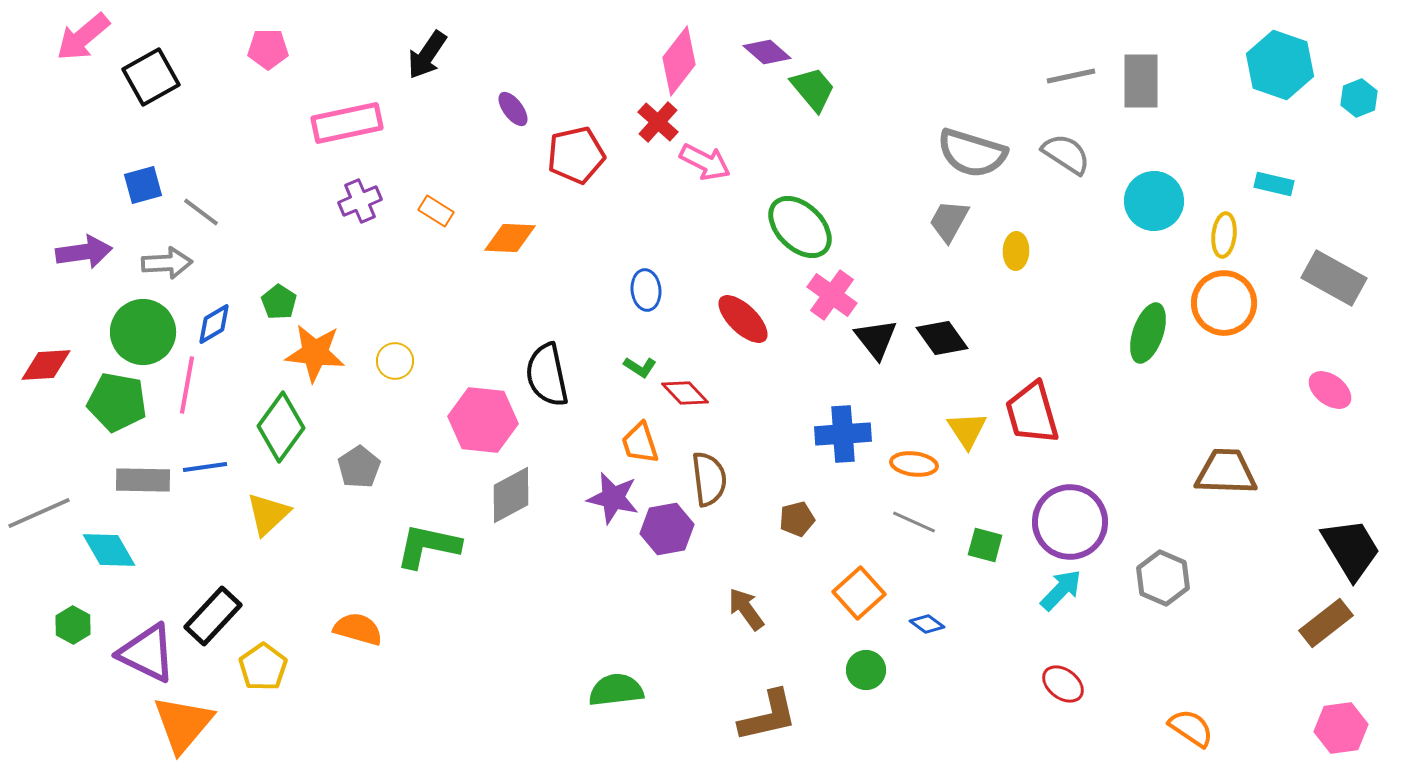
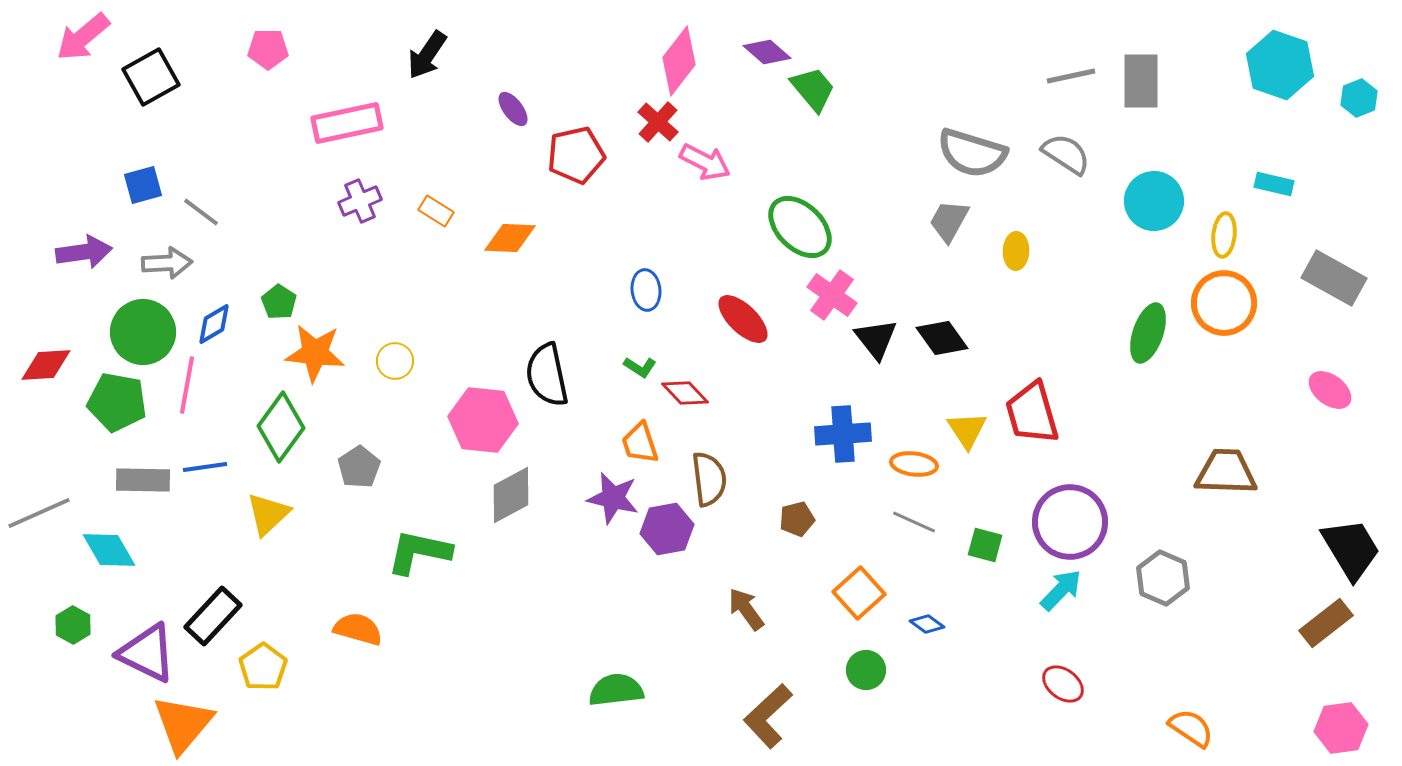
green L-shape at (428, 546): moved 9 px left, 6 px down
brown L-shape at (768, 716): rotated 150 degrees clockwise
